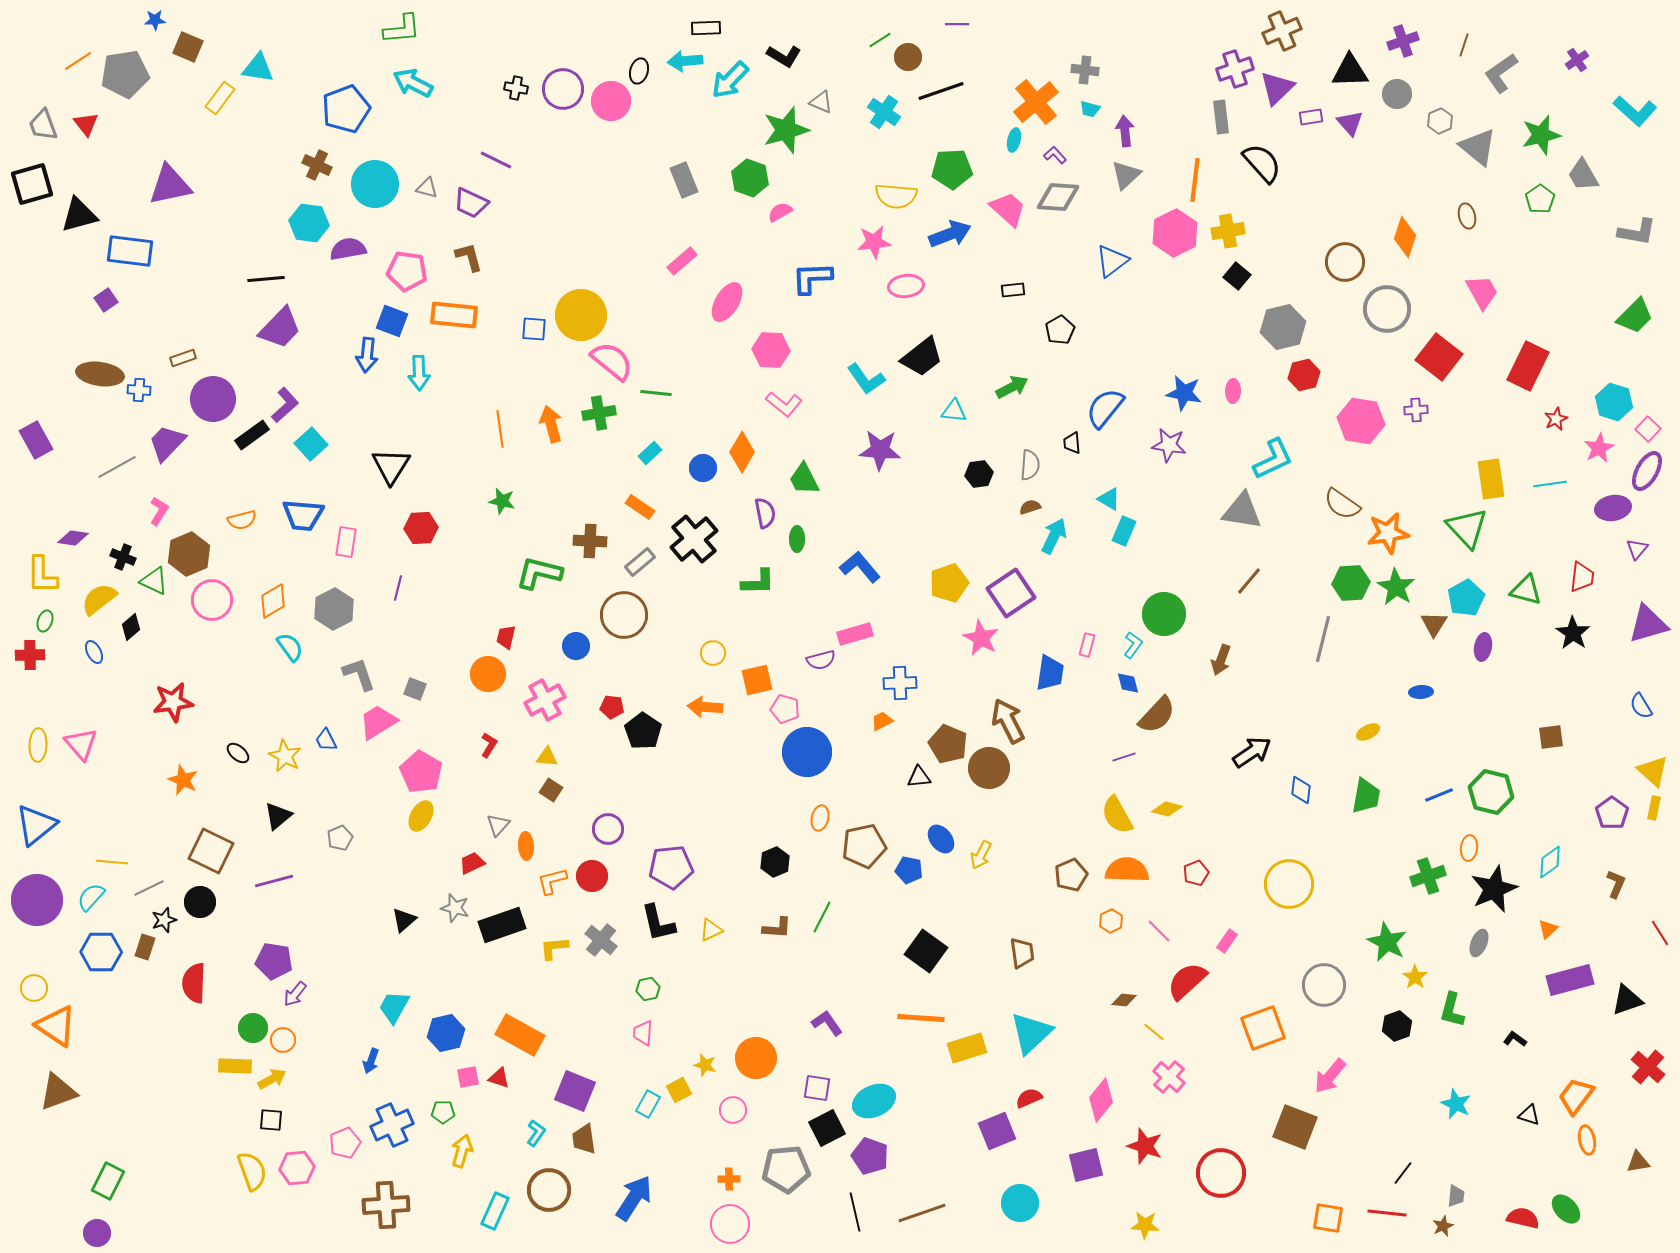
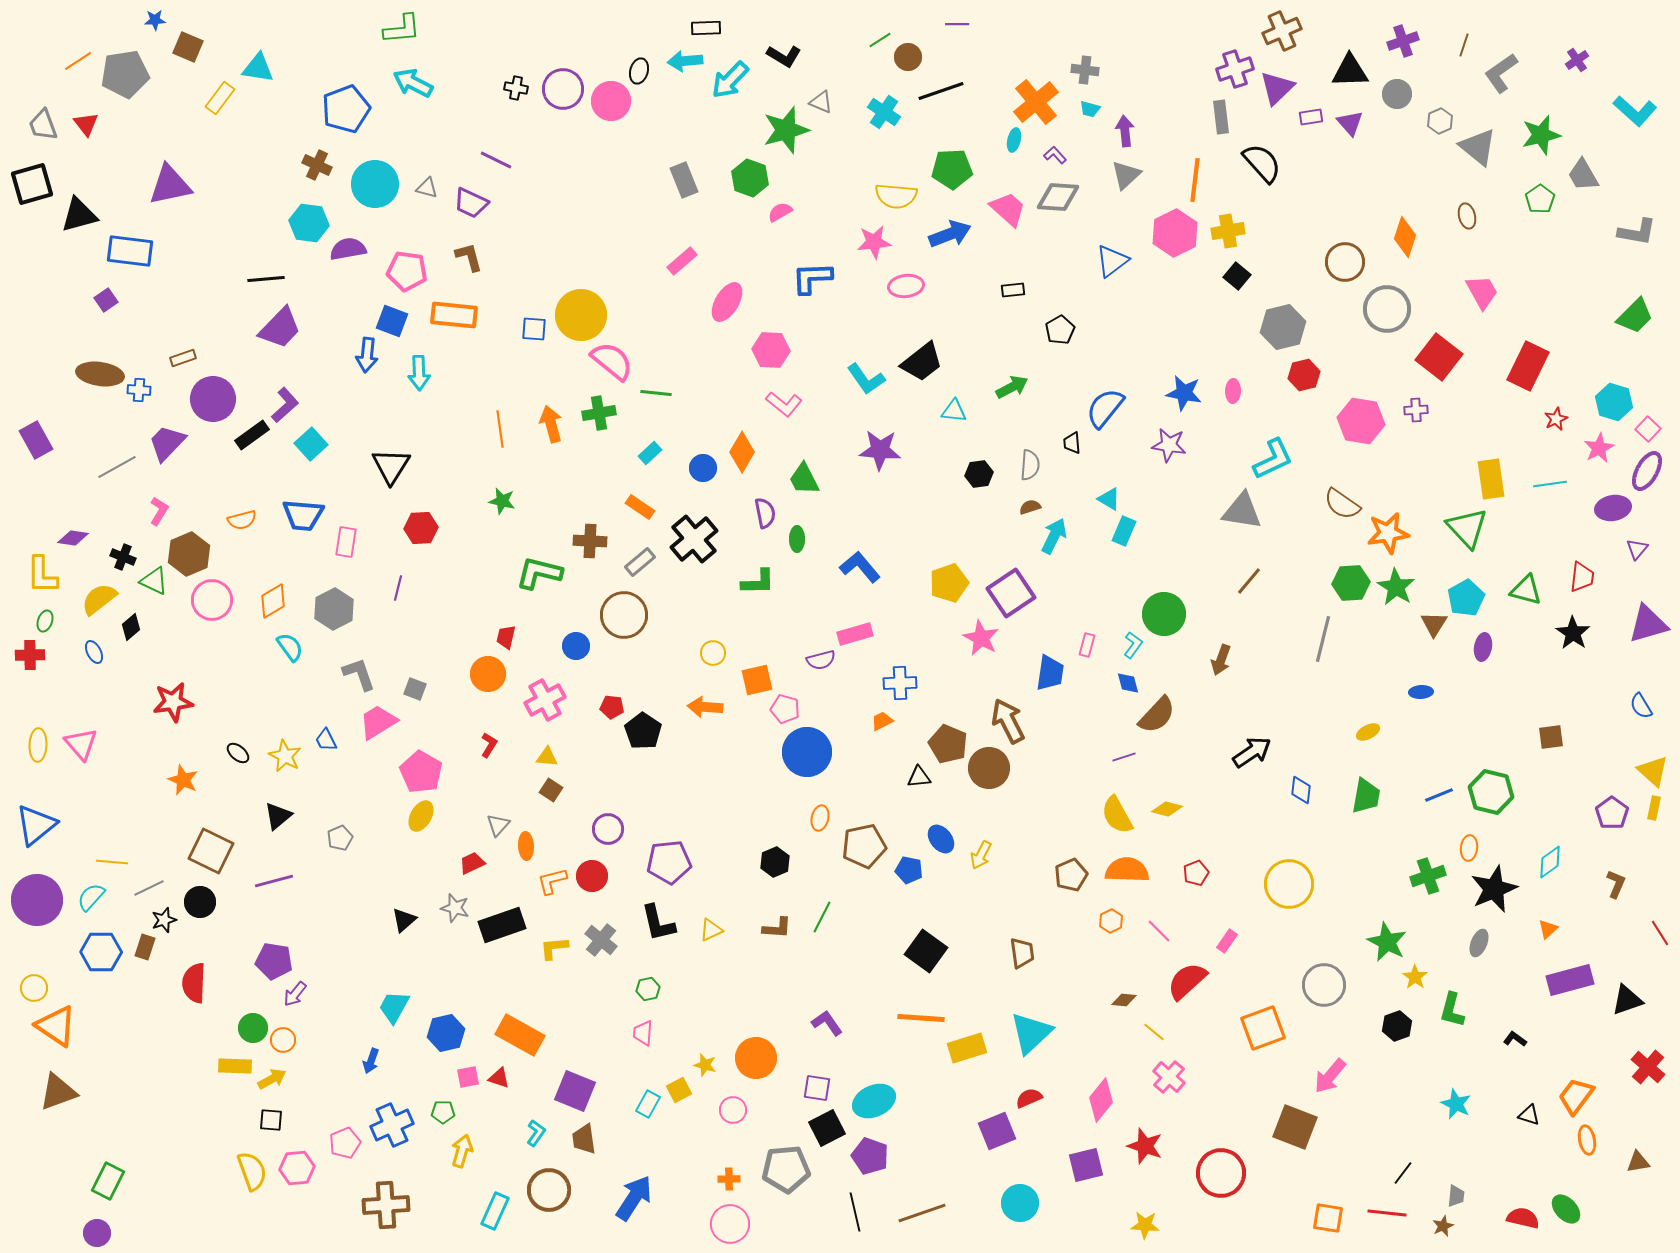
black trapezoid at (922, 357): moved 5 px down
purple pentagon at (671, 867): moved 2 px left, 5 px up
